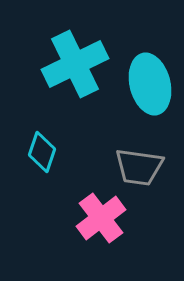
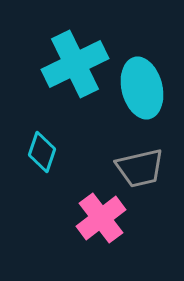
cyan ellipse: moved 8 px left, 4 px down
gray trapezoid: moved 1 px right, 1 px down; rotated 21 degrees counterclockwise
